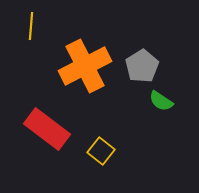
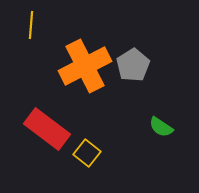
yellow line: moved 1 px up
gray pentagon: moved 9 px left, 1 px up
green semicircle: moved 26 px down
yellow square: moved 14 px left, 2 px down
